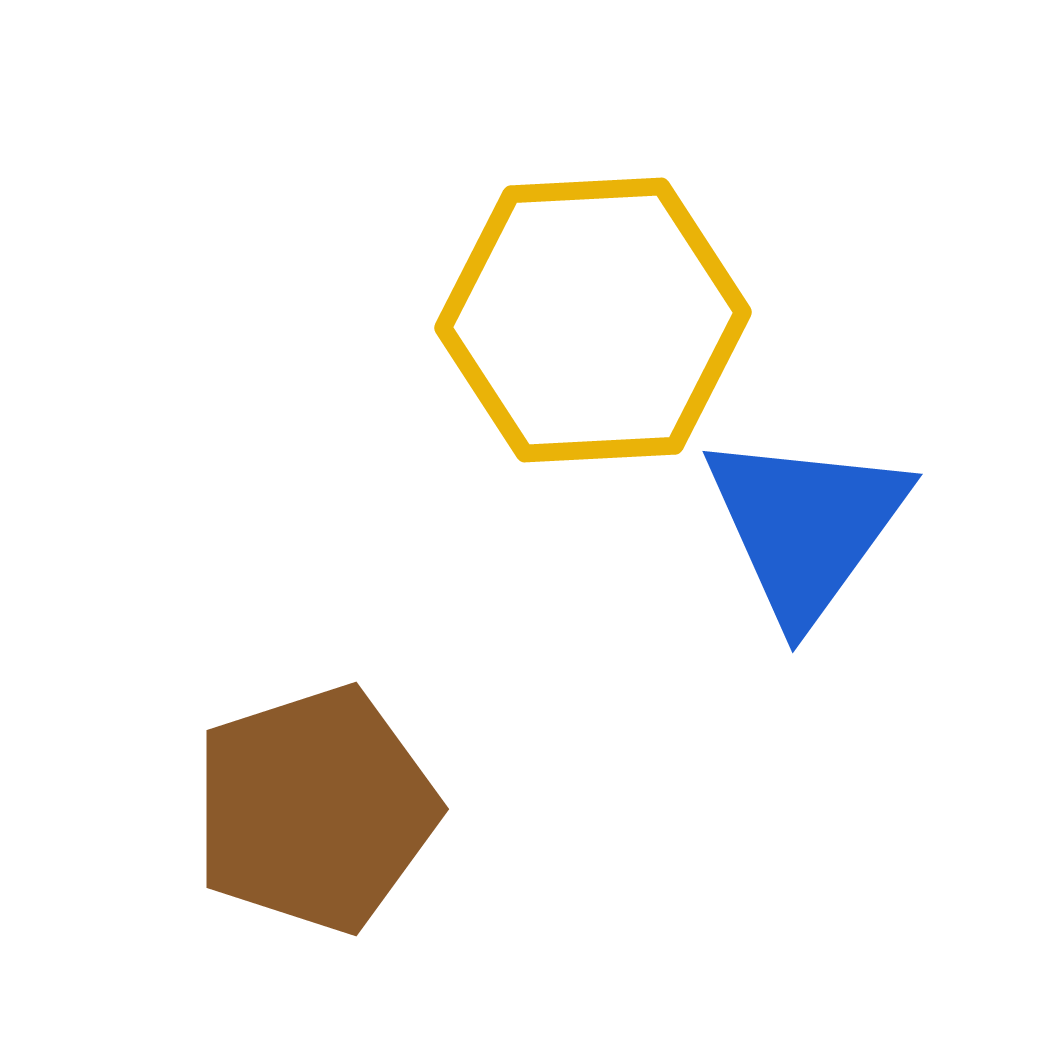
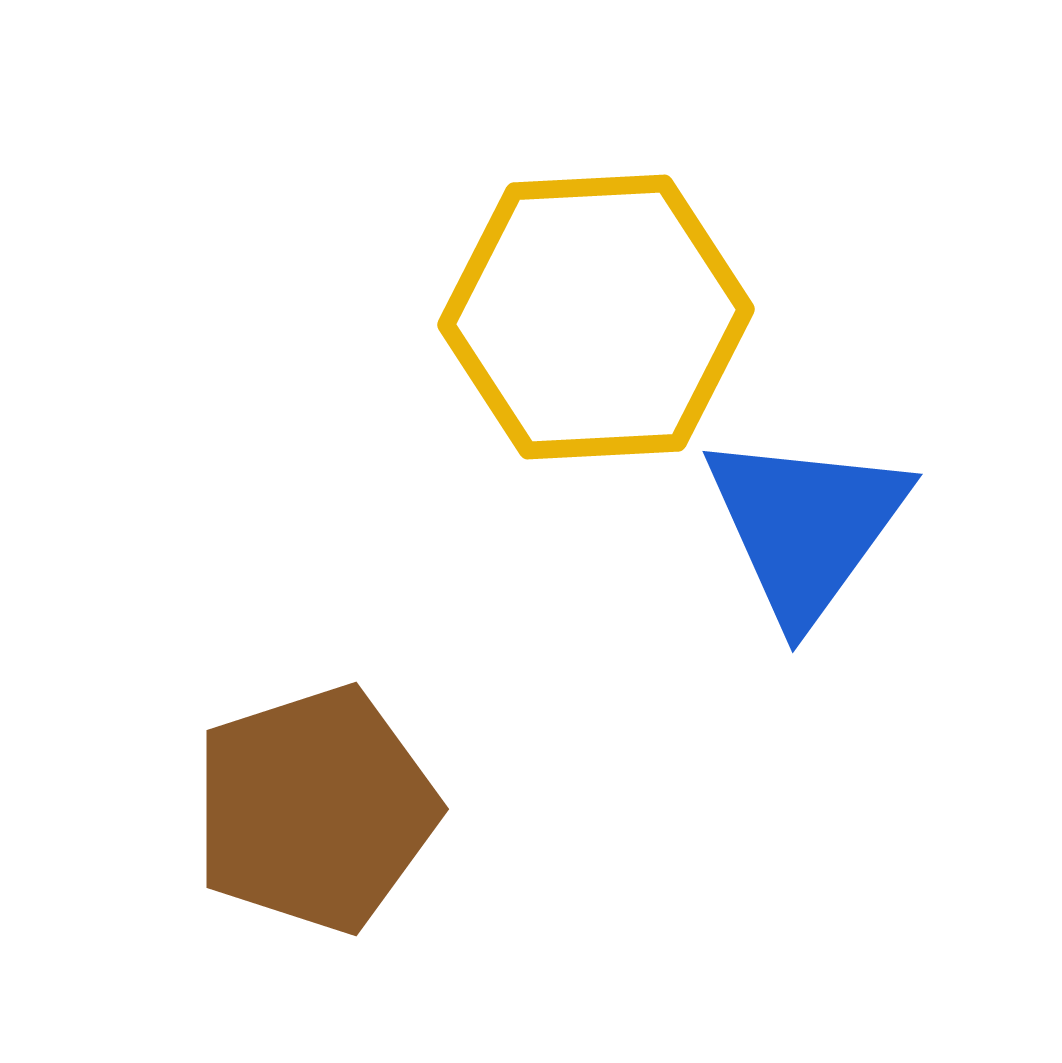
yellow hexagon: moved 3 px right, 3 px up
